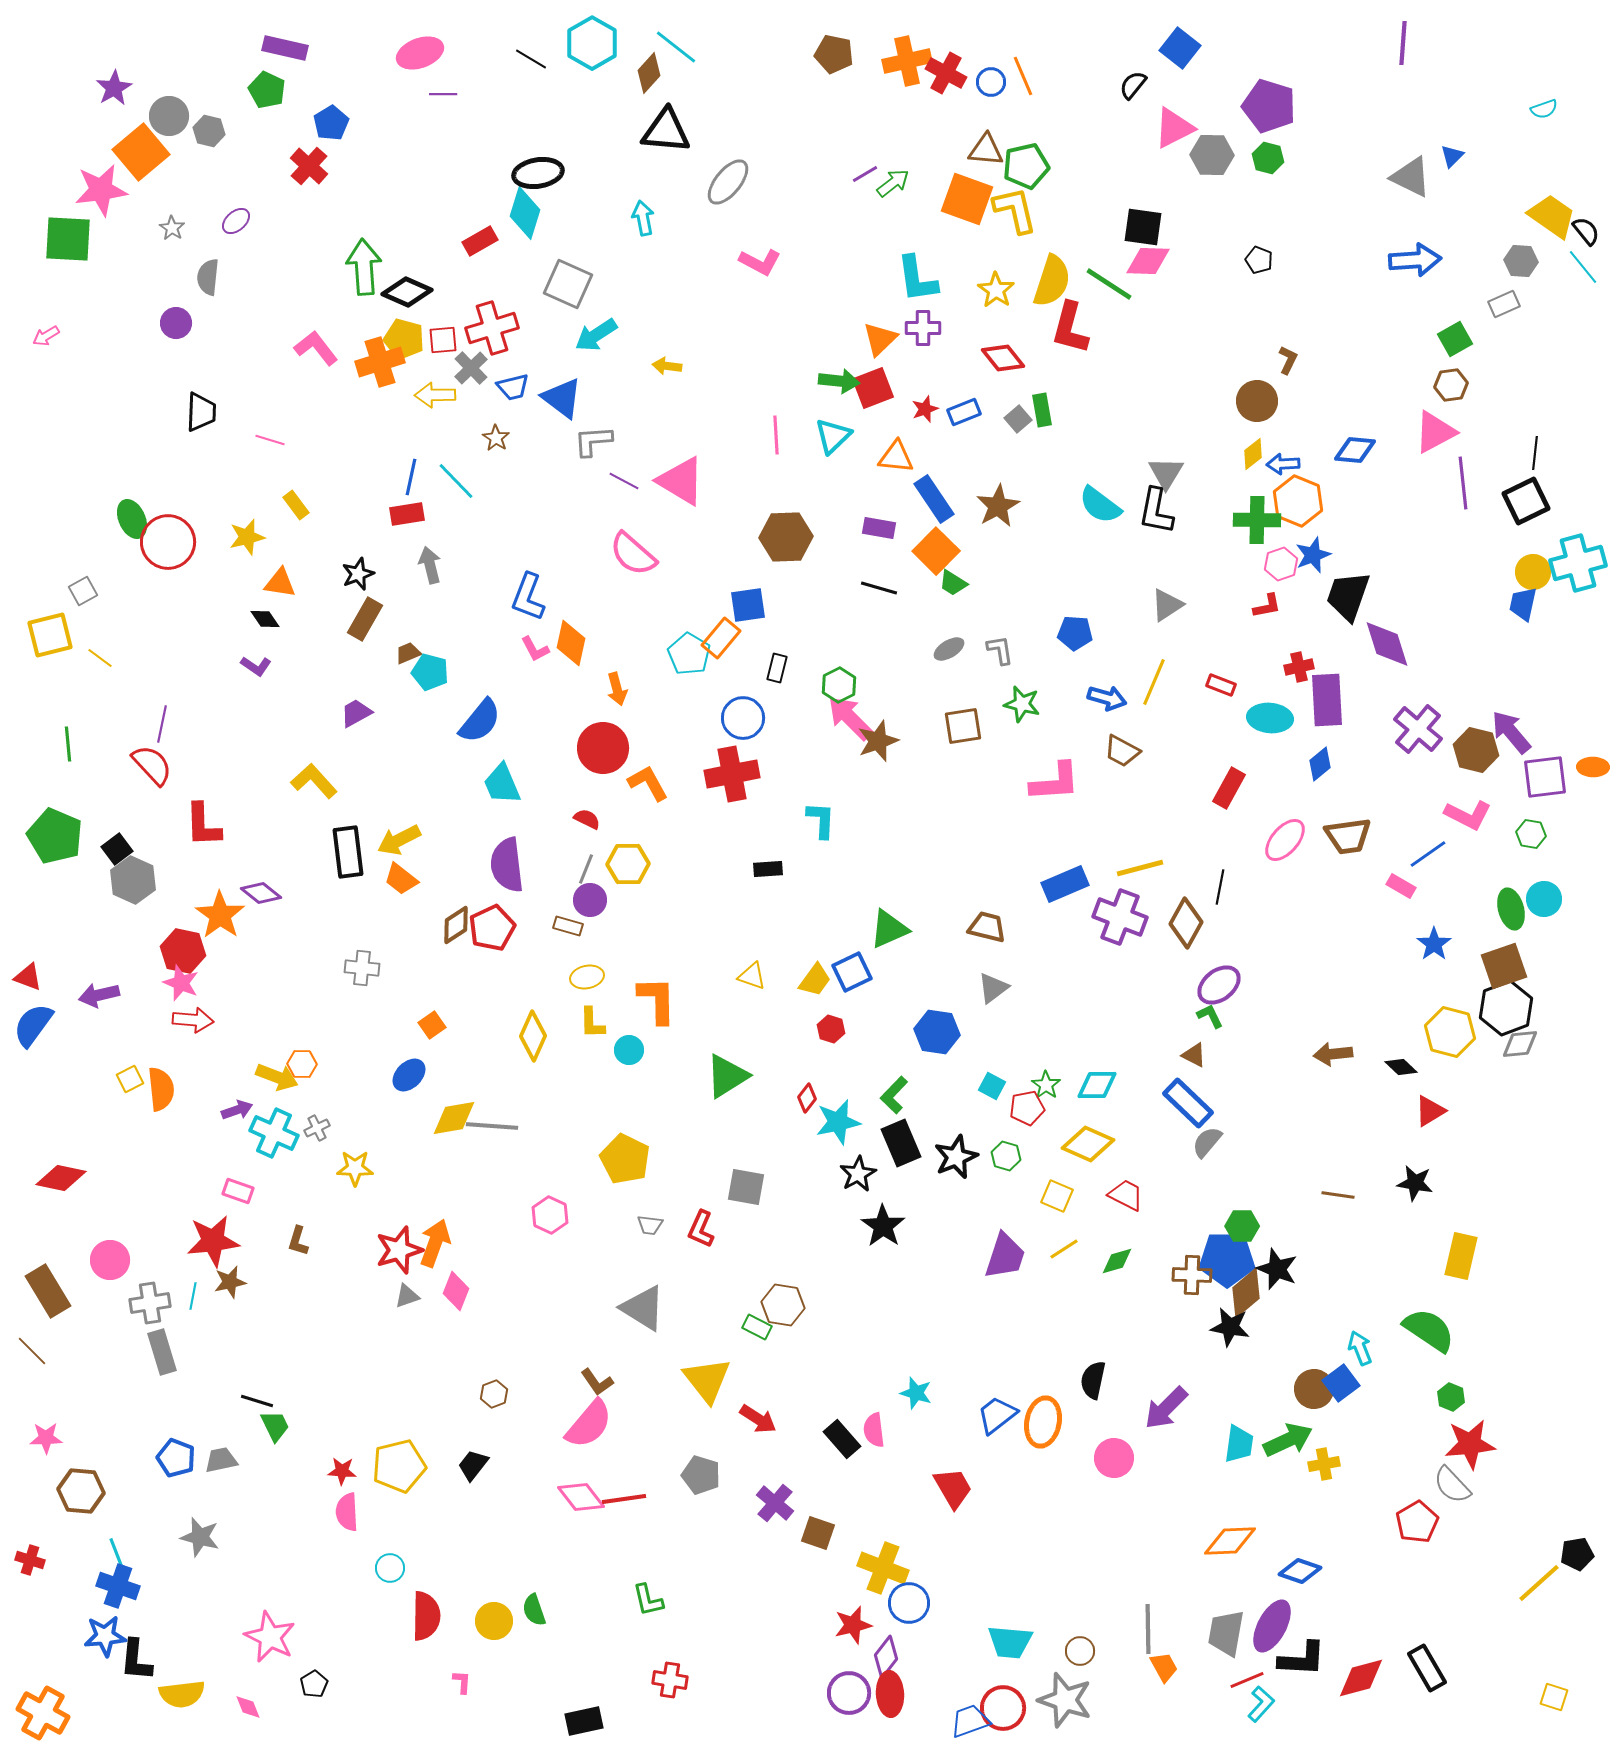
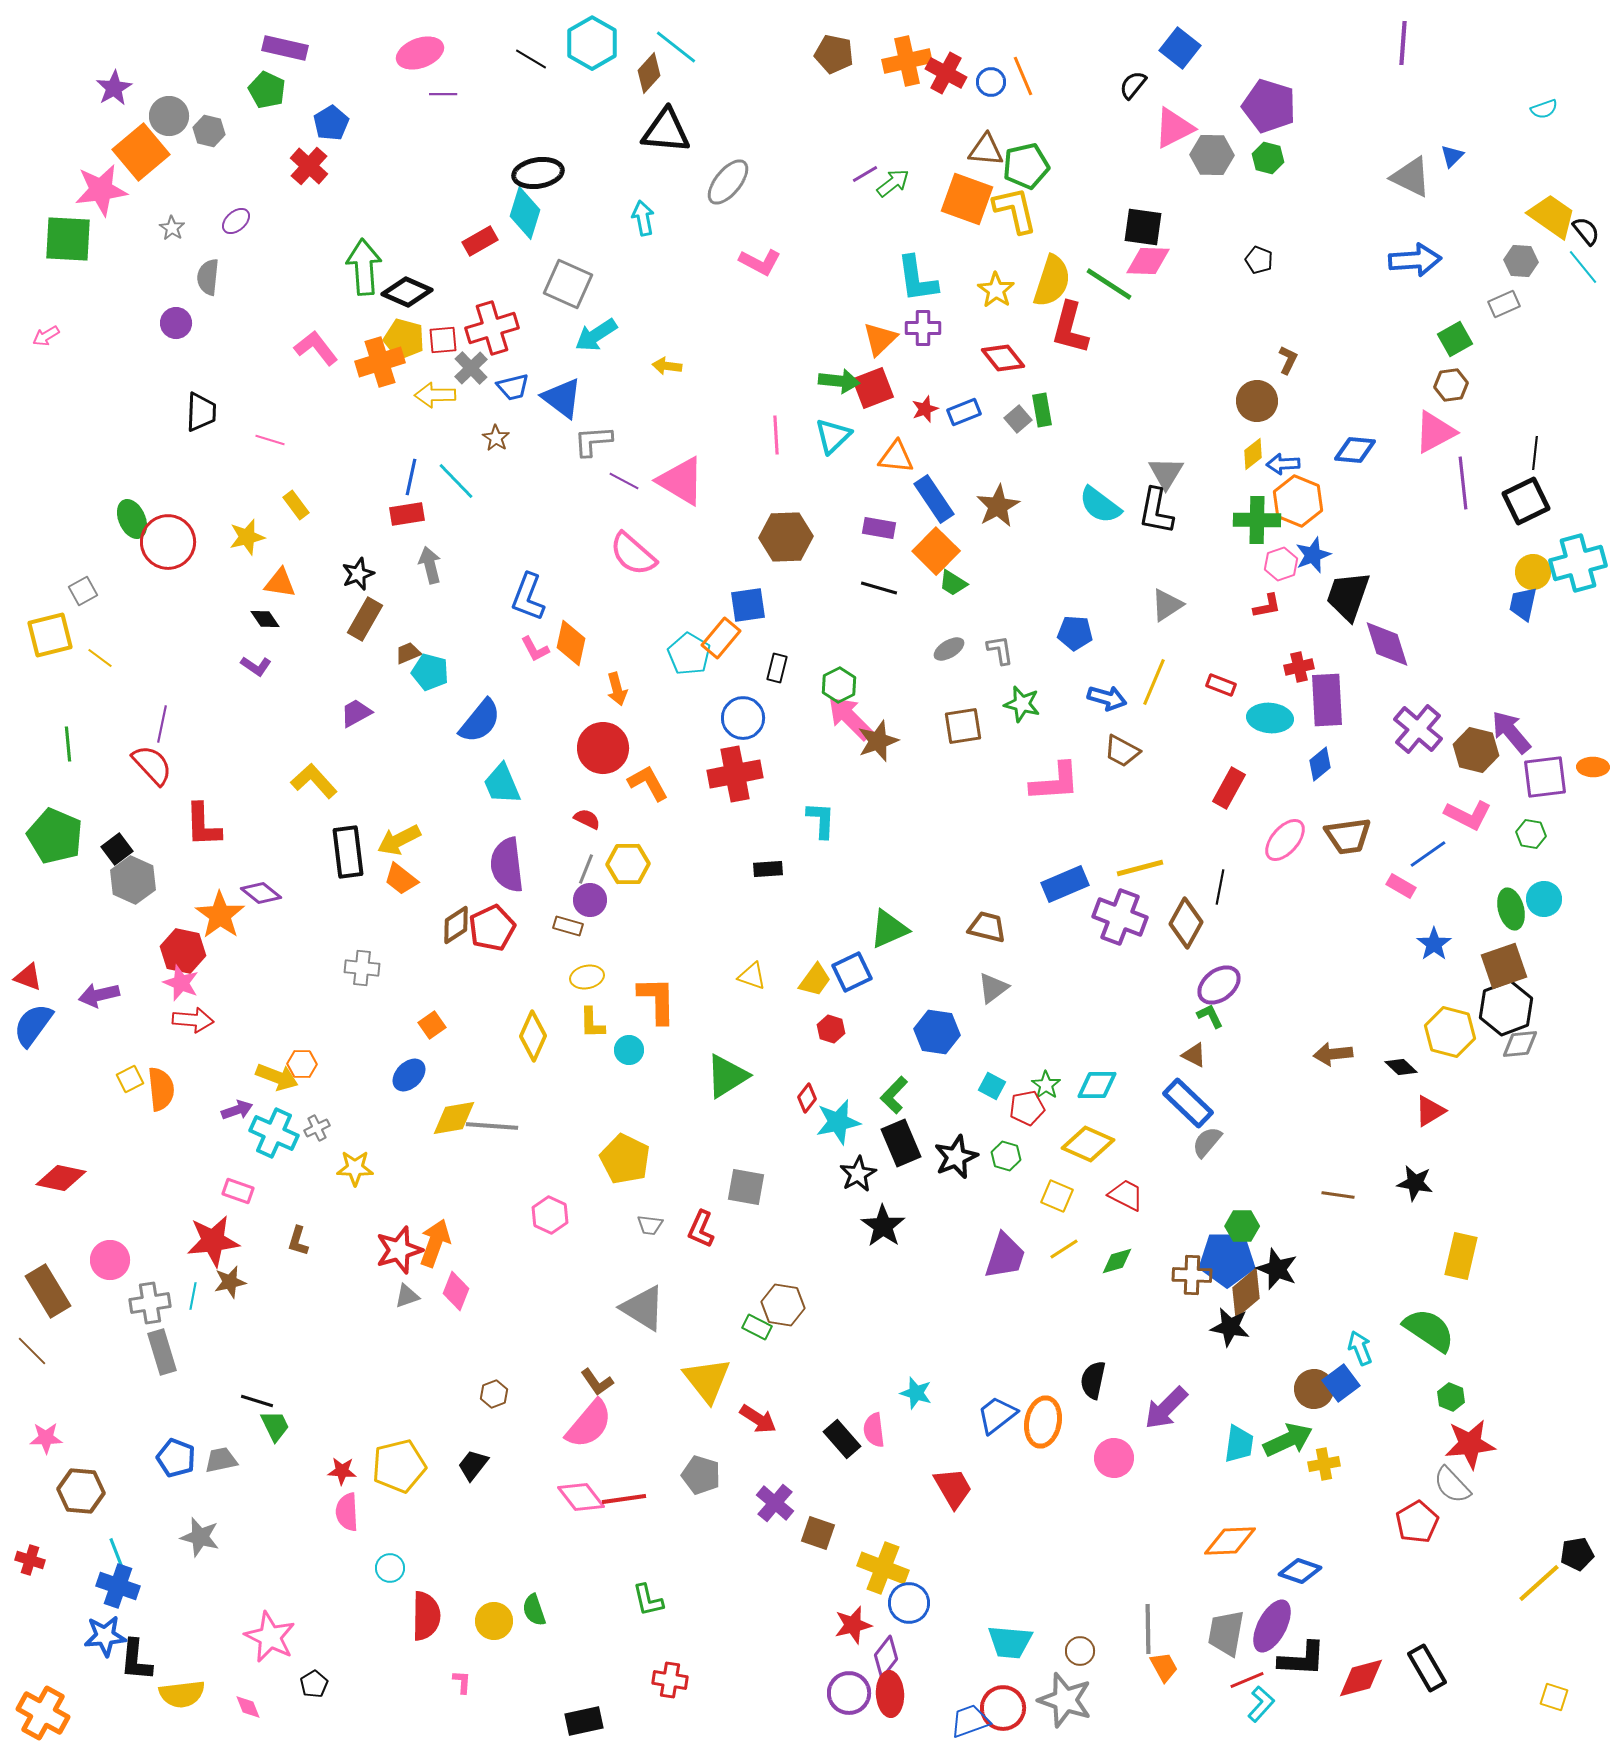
red cross at (732, 774): moved 3 px right
